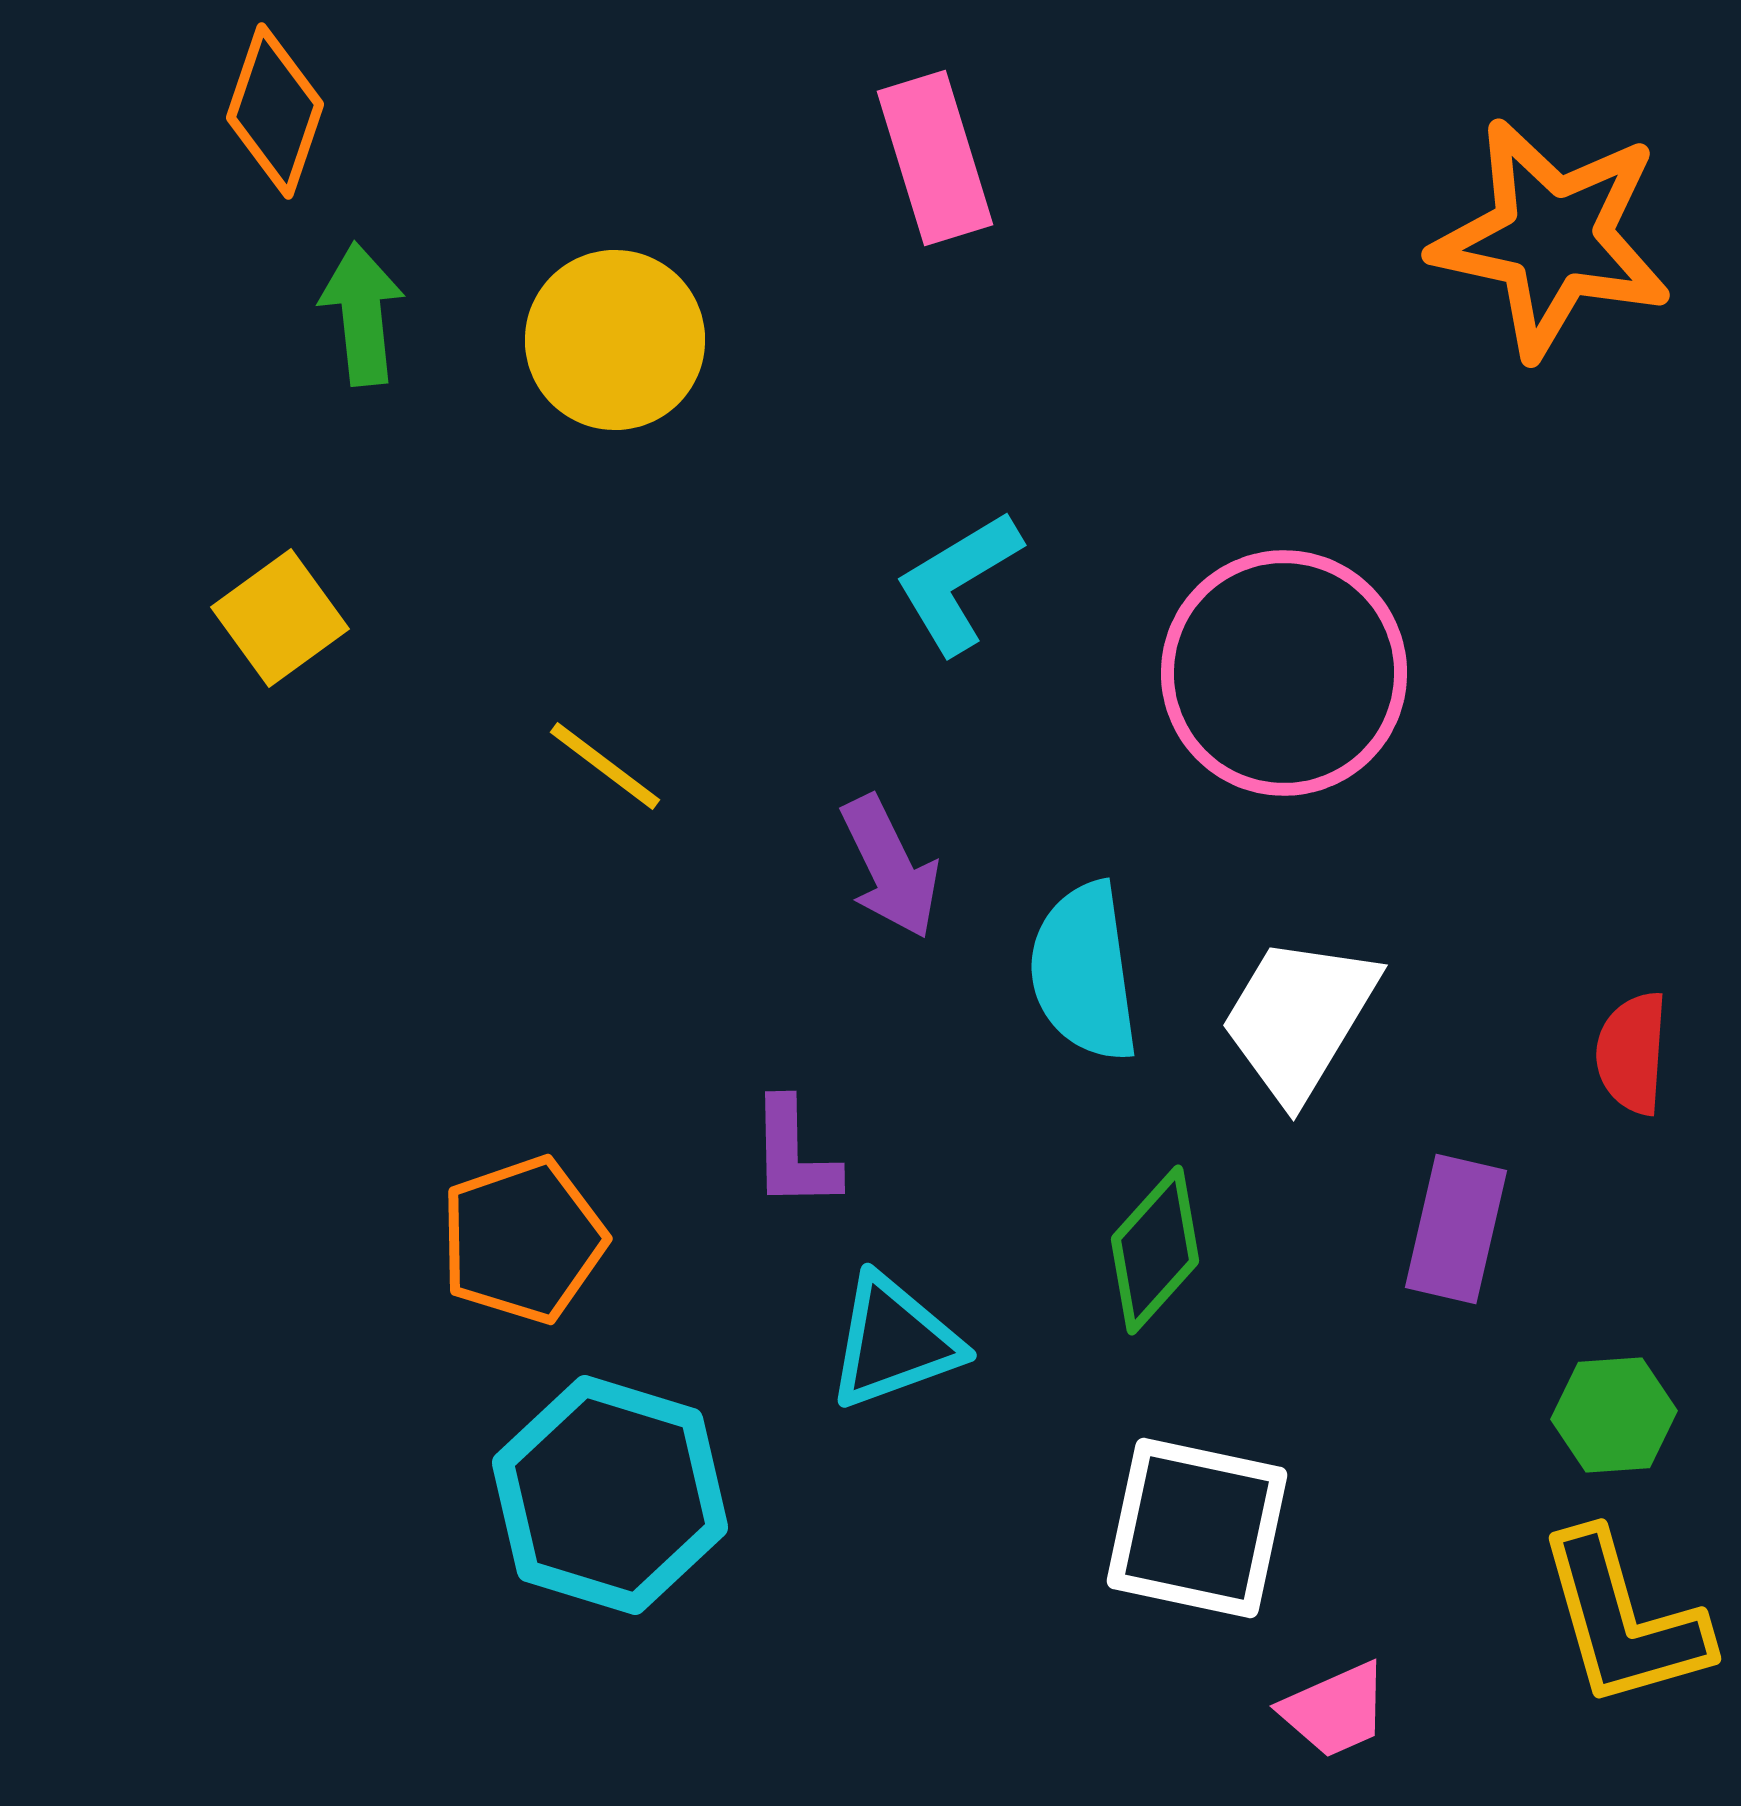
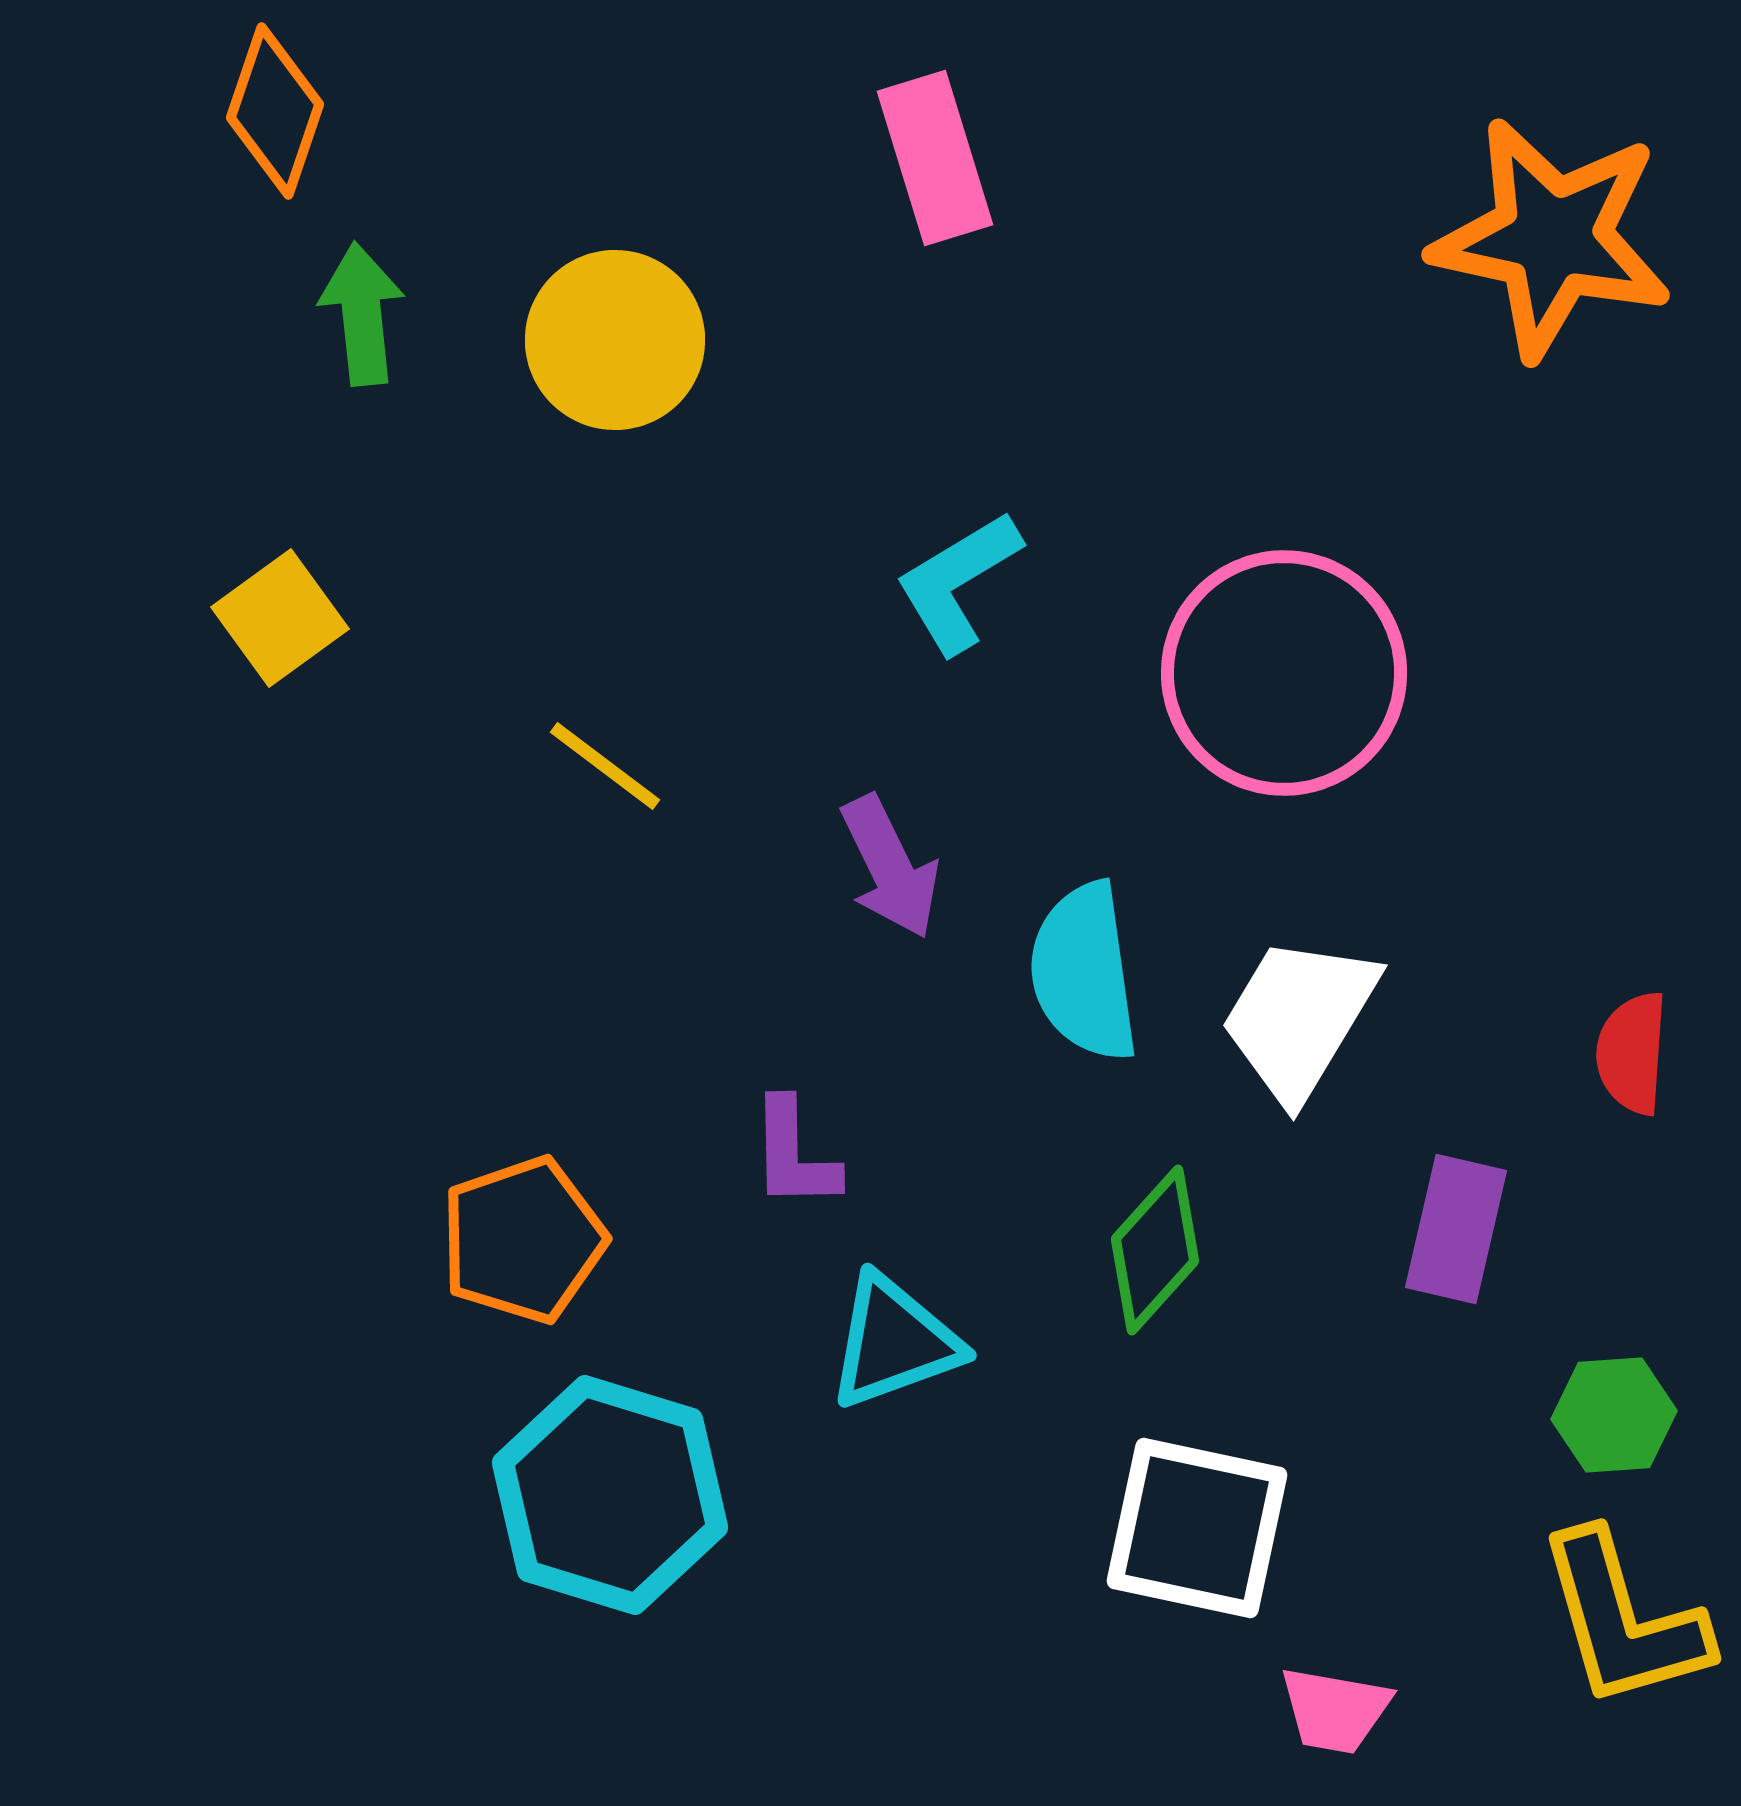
pink trapezoid: rotated 34 degrees clockwise
